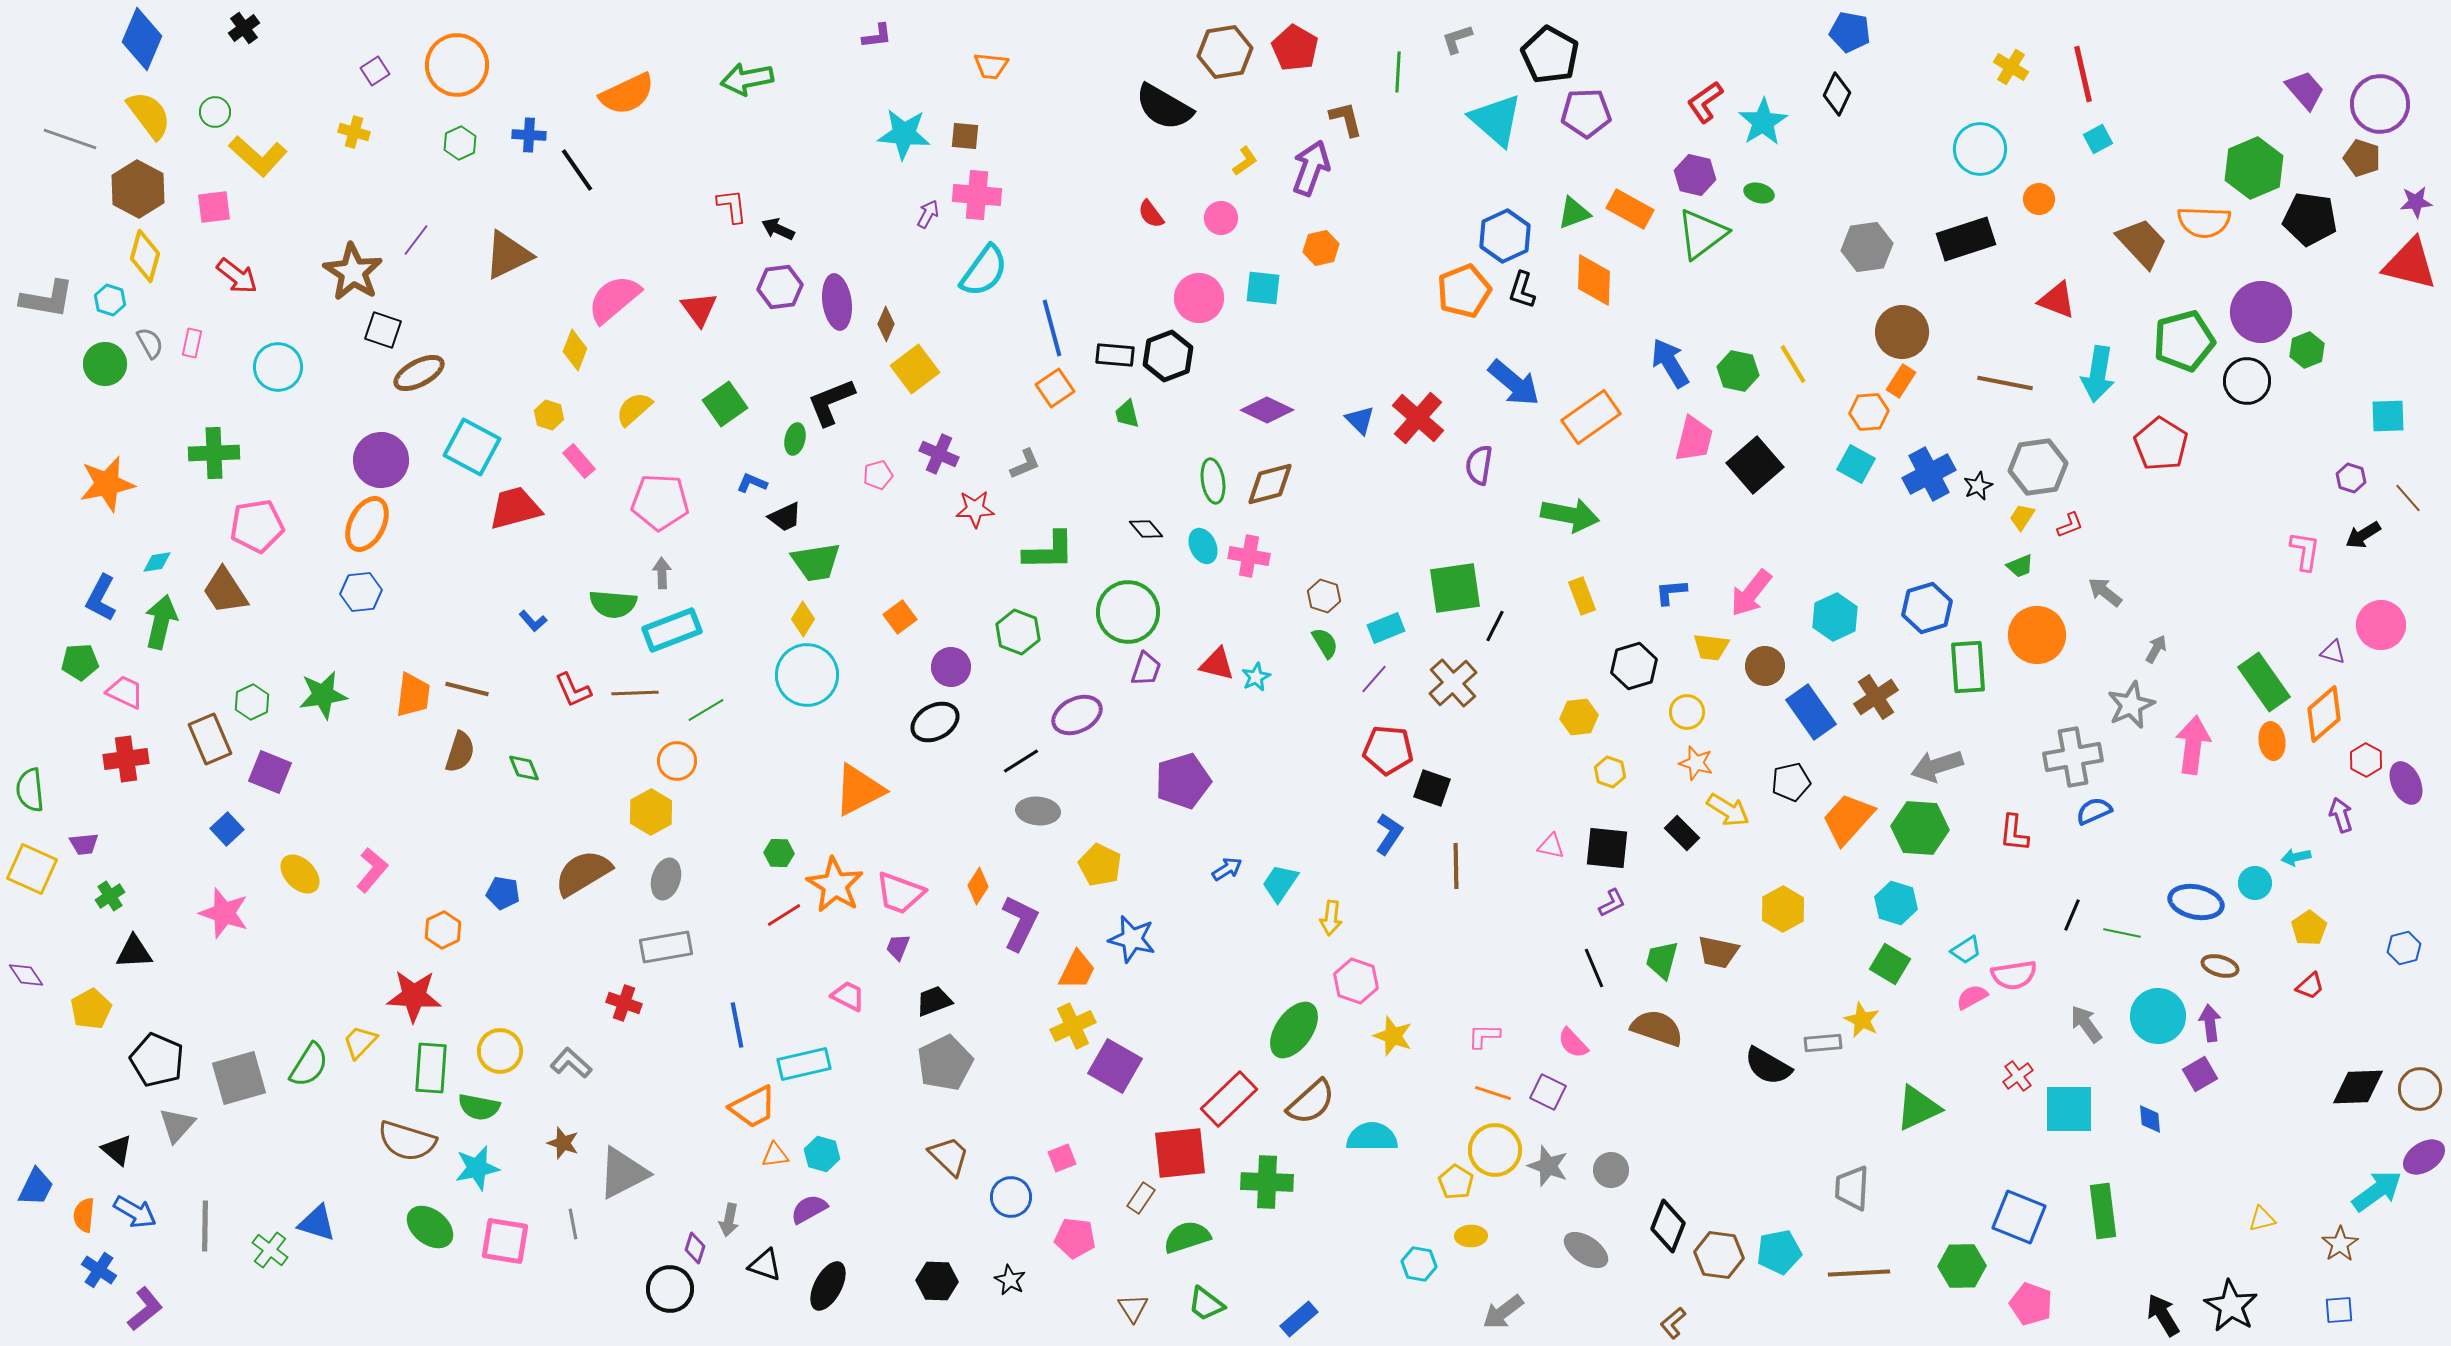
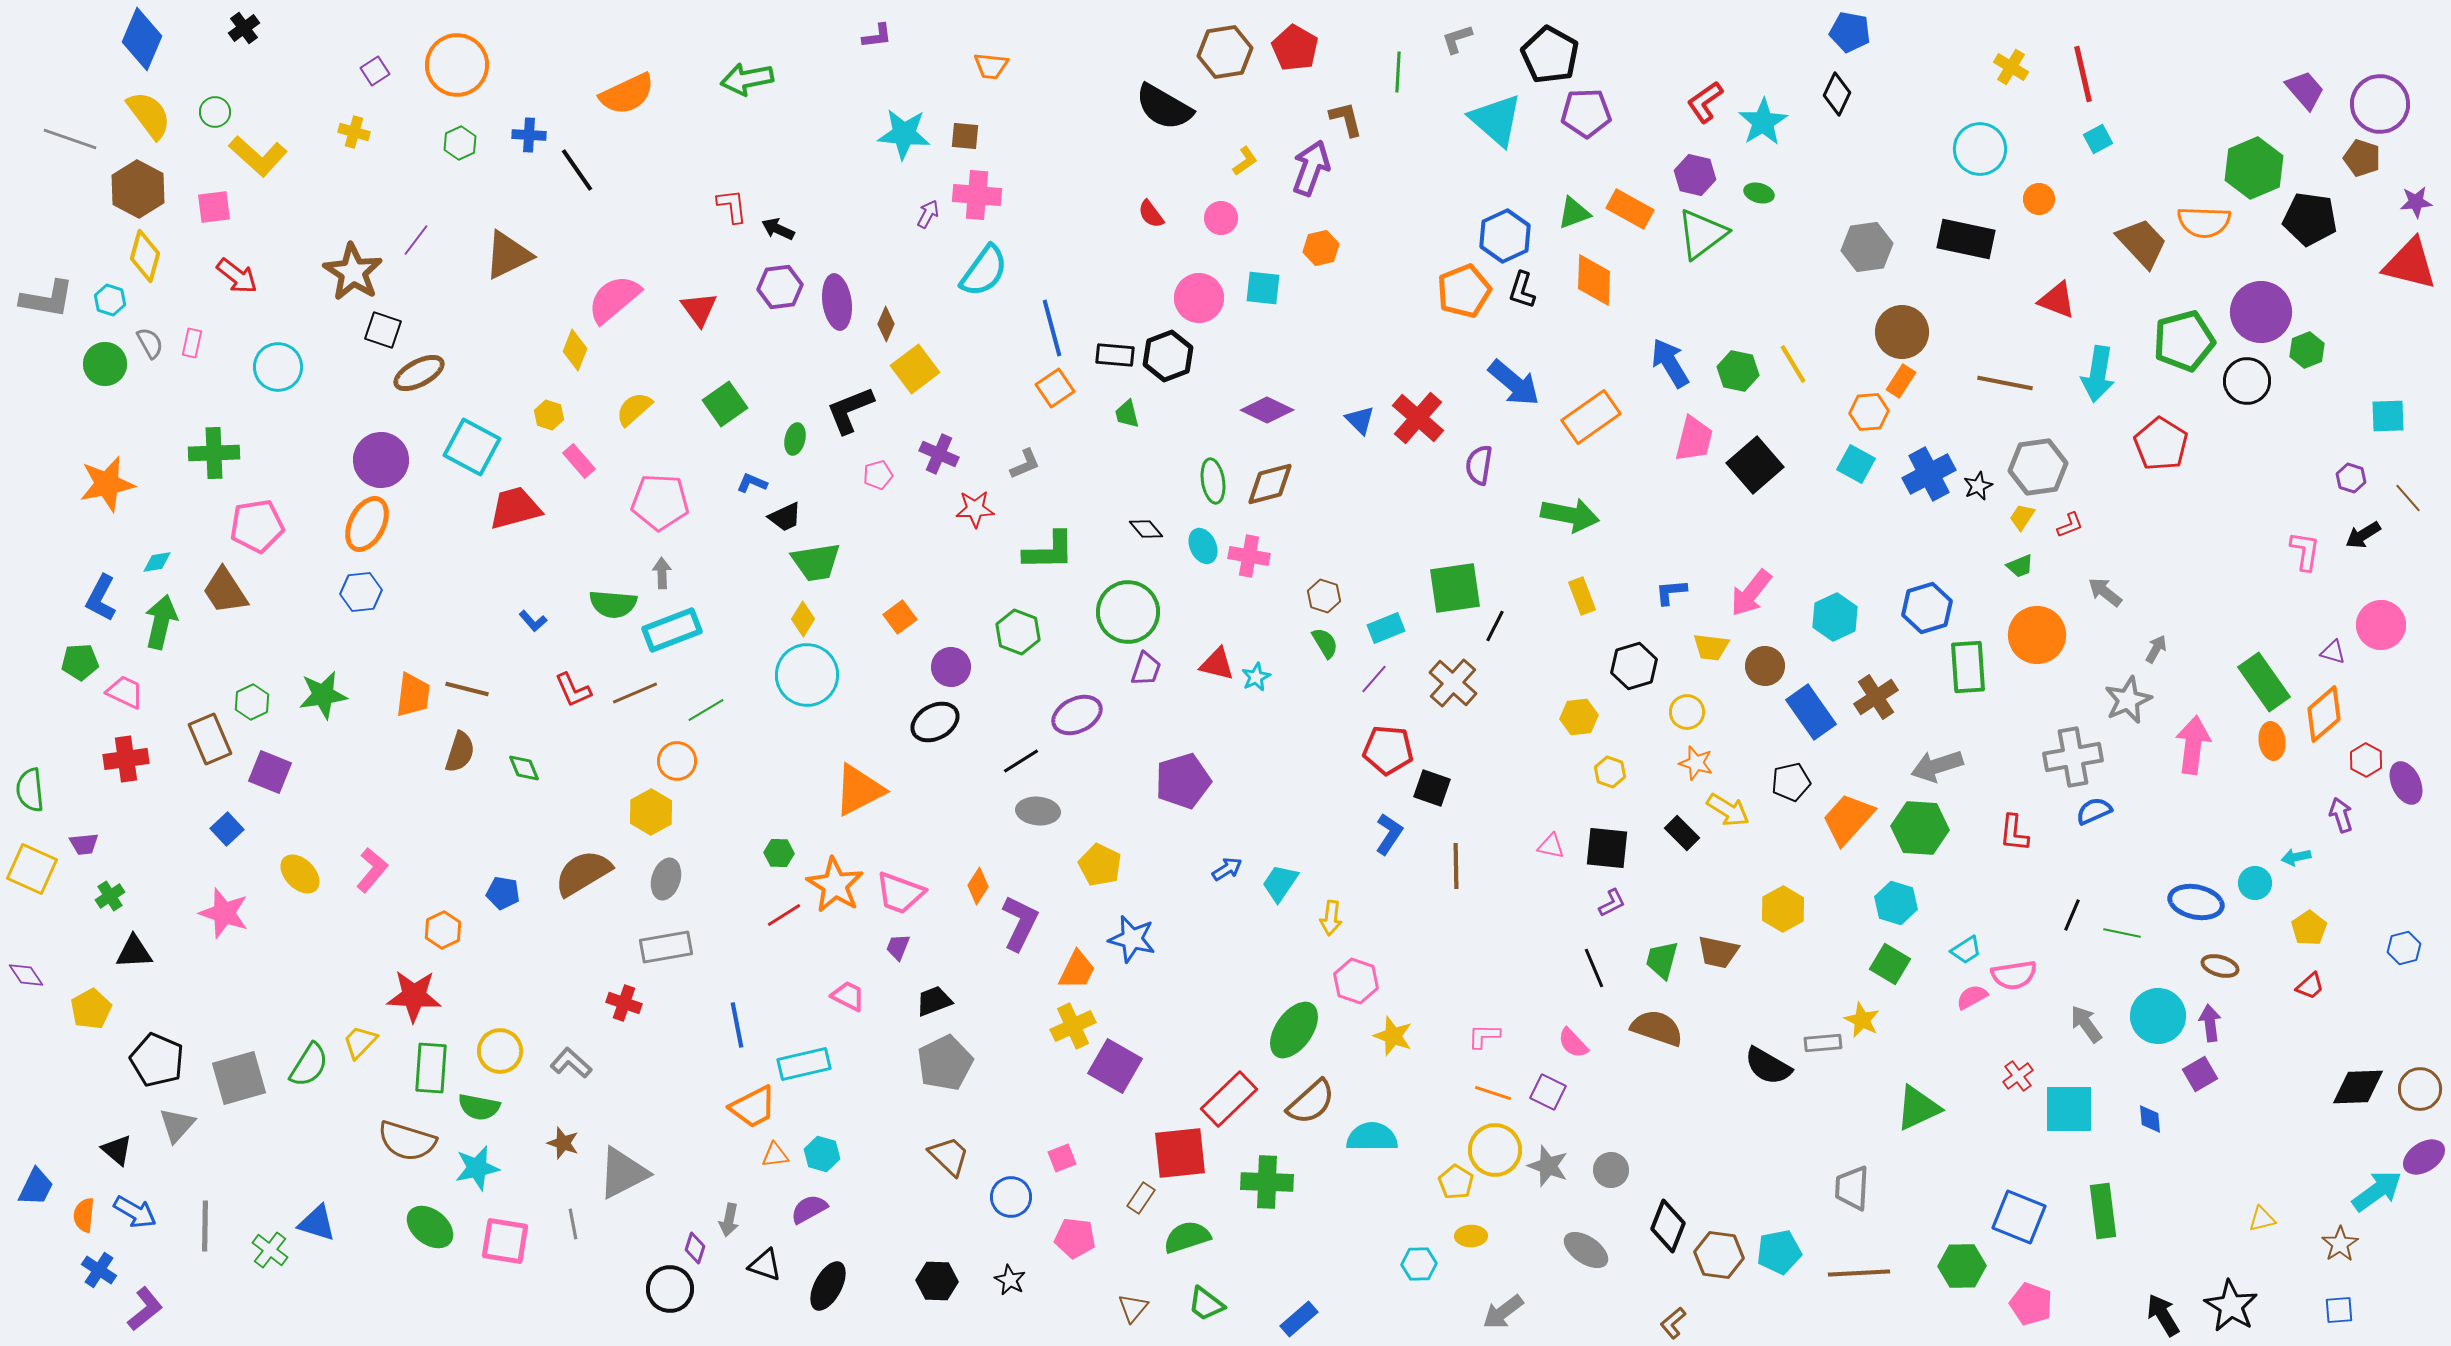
black rectangle at (1966, 239): rotated 30 degrees clockwise
black L-shape at (831, 402): moved 19 px right, 8 px down
brown cross at (1453, 683): rotated 6 degrees counterclockwise
brown line at (635, 693): rotated 21 degrees counterclockwise
gray star at (2131, 705): moved 3 px left, 5 px up
cyan hexagon at (1419, 1264): rotated 12 degrees counterclockwise
brown triangle at (1133, 1308): rotated 12 degrees clockwise
